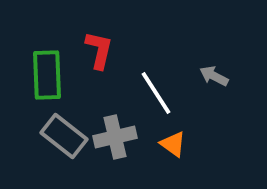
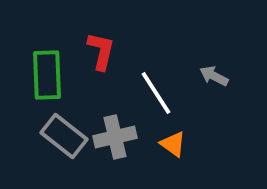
red L-shape: moved 2 px right, 1 px down
